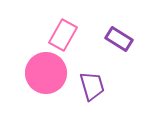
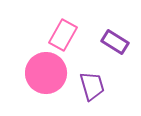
purple rectangle: moved 4 px left, 3 px down
